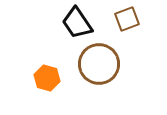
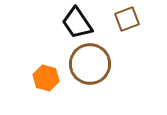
brown circle: moved 9 px left
orange hexagon: moved 1 px left
